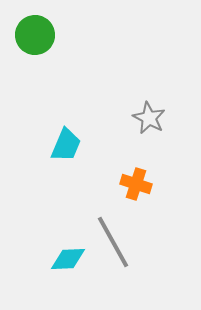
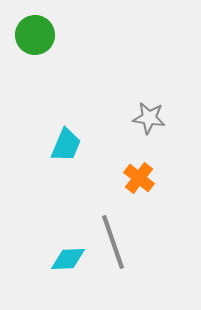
gray star: rotated 20 degrees counterclockwise
orange cross: moved 3 px right, 6 px up; rotated 20 degrees clockwise
gray line: rotated 10 degrees clockwise
